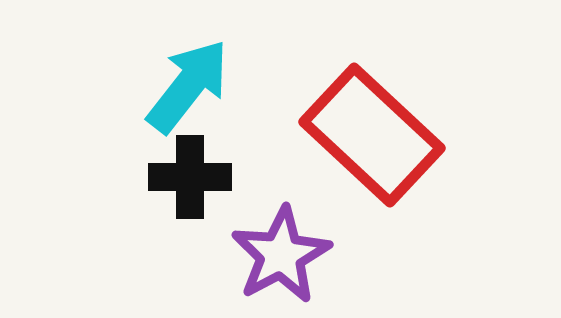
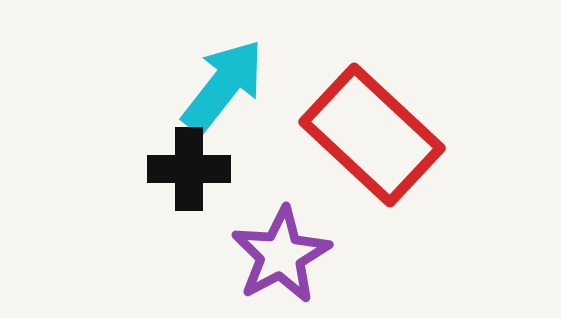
cyan arrow: moved 35 px right
black cross: moved 1 px left, 8 px up
